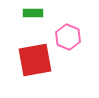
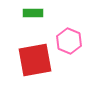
pink hexagon: moved 1 px right, 4 px down
